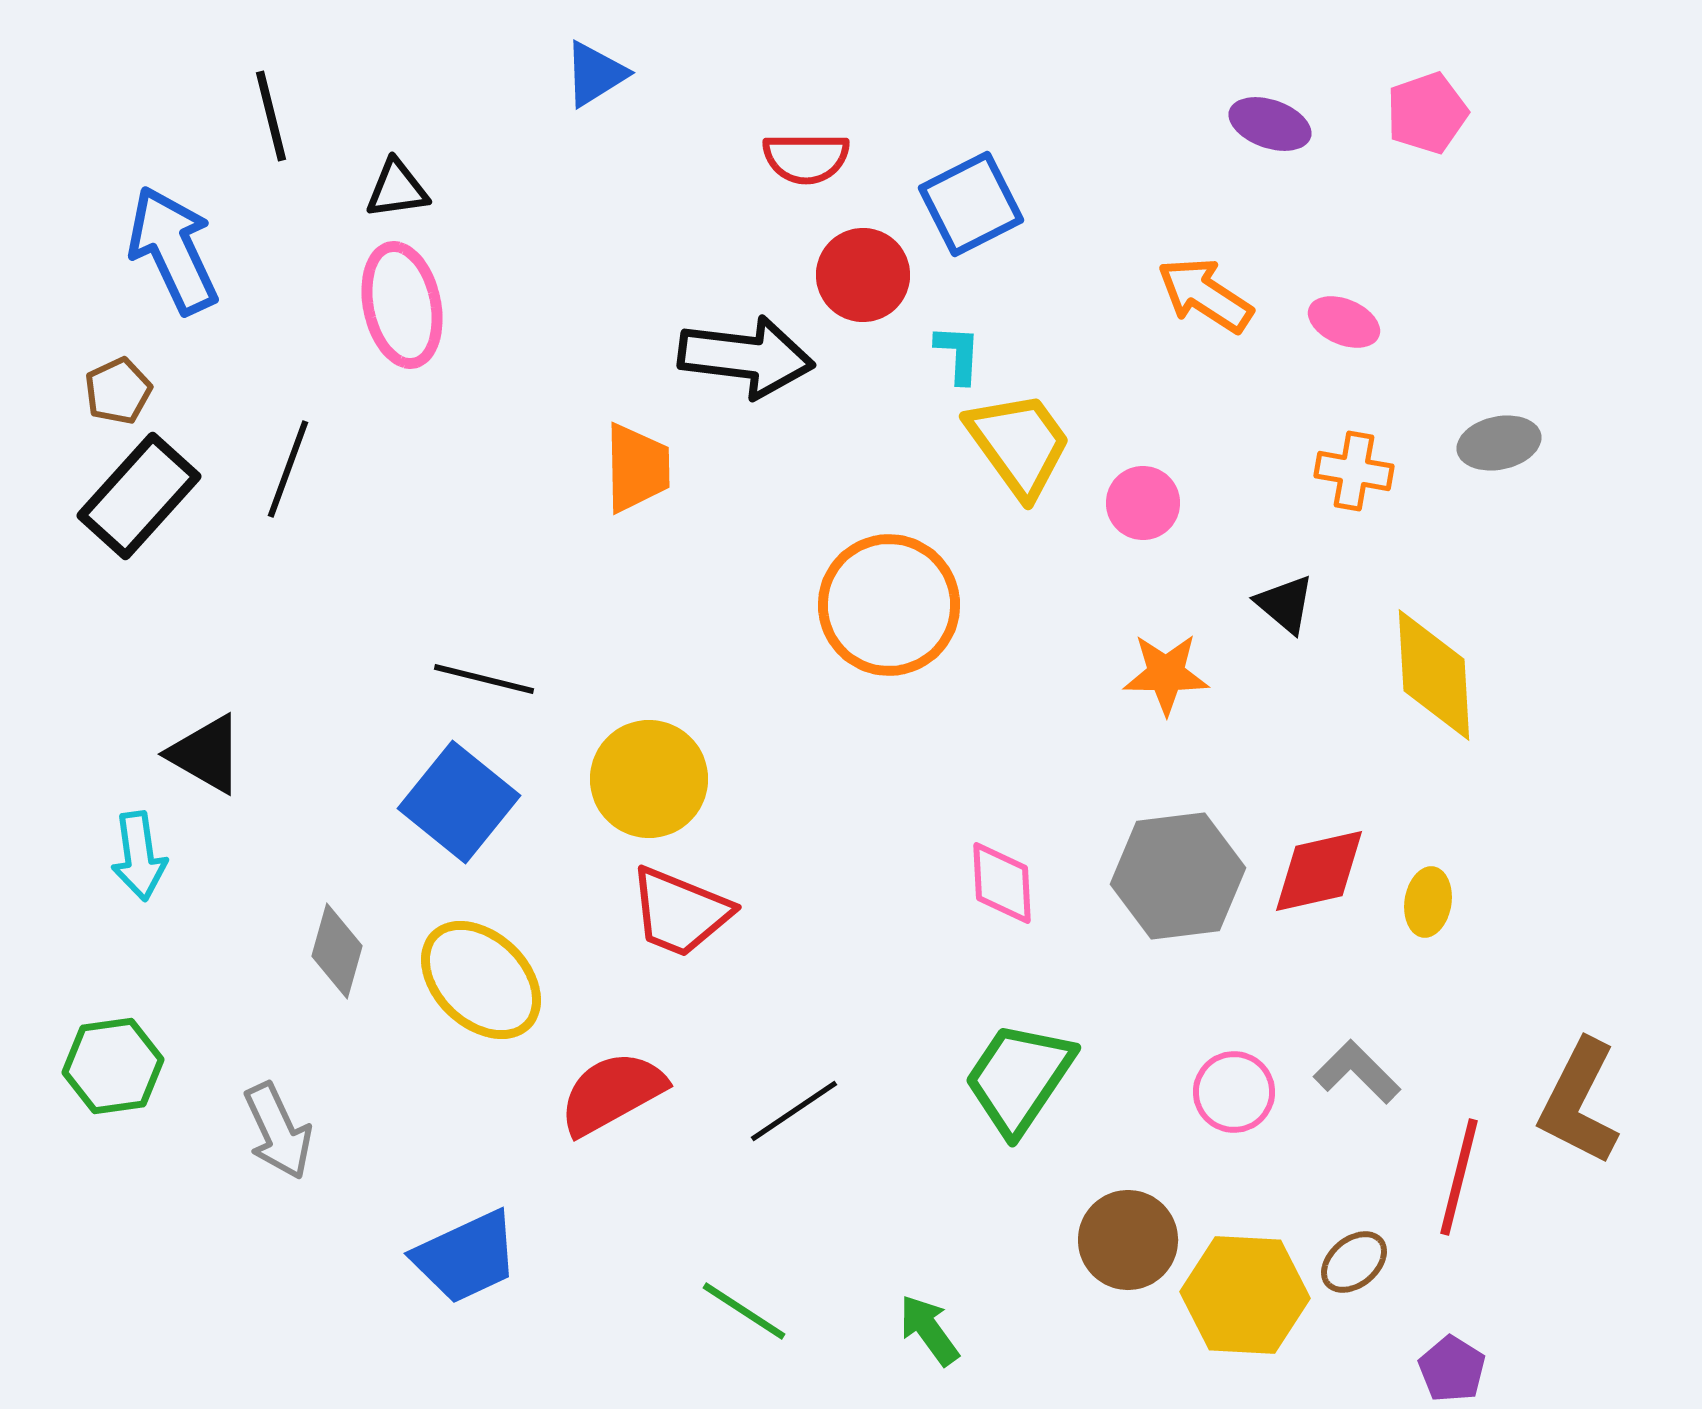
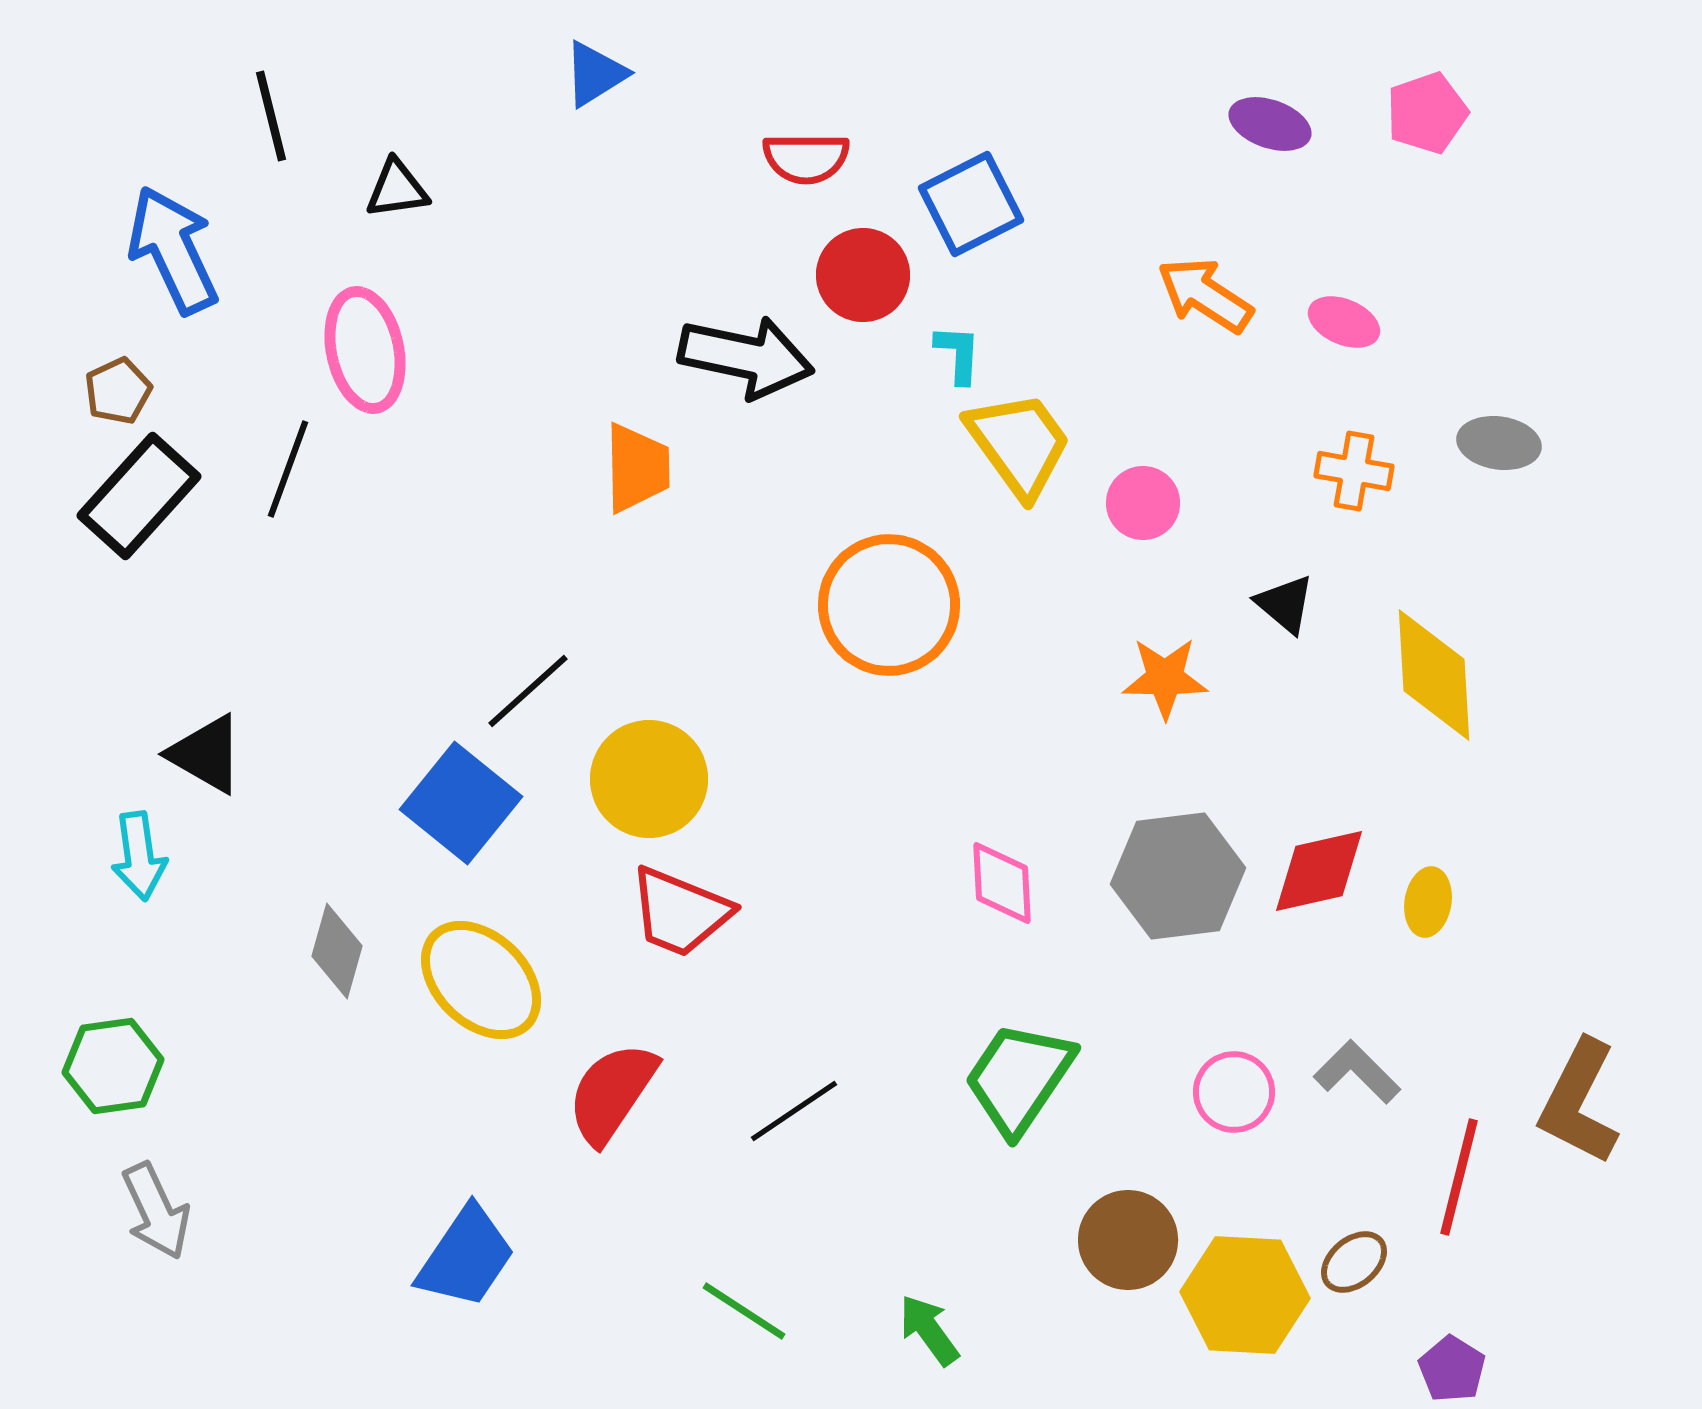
pink ellipse at (402, 305): moved 37 px left, 45 px down
black arrow at (746, 357): rotated 5 degrees clockwise
gray ellipse at (1499, 443): rotated 20 degrees clockwise
orange star at (1166, 674): moved 1 px left, 4 px down
black line at (484, 679): moved 44 px right, 12 px down; rotated 56 degrees counterclockwise
blue square at (459, 802): moved 2 px right, 1 px down
red semicircle at (612, 1093): rotated 27 degrees counterclockwise
gray arrow at (278, 1131): moved 122 px left, 80 px down
blue trapezoid at (466, 1257): rotated 31 degrees counterclockwise
